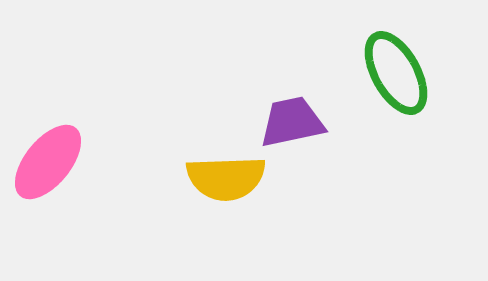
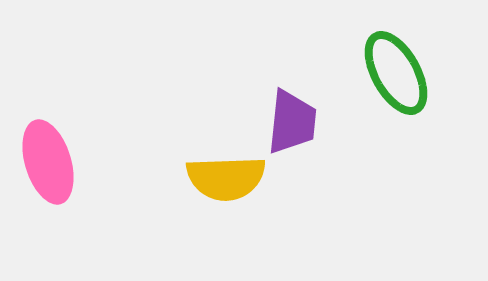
purple trapezoid: rotated 108 degrees clockwise
pink ellipse: rotated 56 degrees counterclockwise
